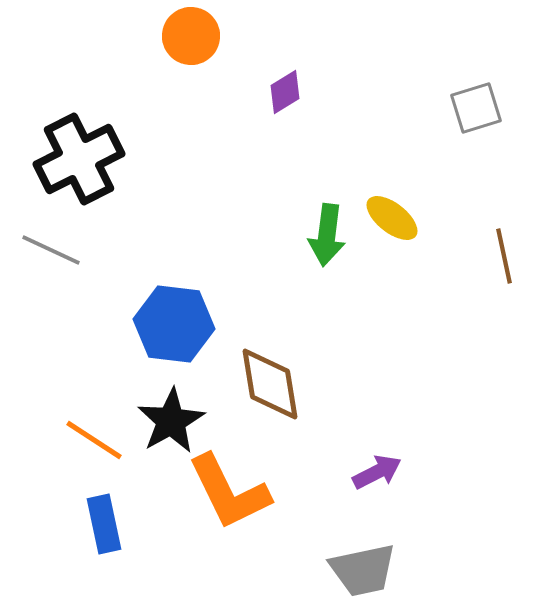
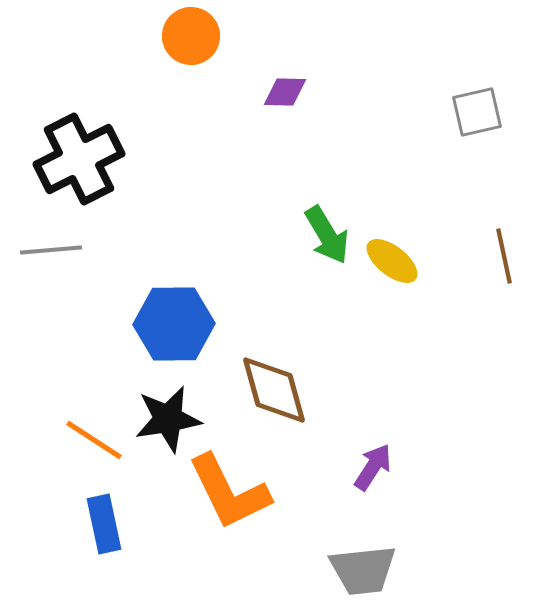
purple diamond: rotated 33 degrees clockwise
gray square: moved 1 px right, 4 px down; rotated 4 degrees clockwise
yellow ellipse: moved 43 px down
green arrow: rotated 38 degrees counterclockwise
gray line: rotated 30 degrees counterclockwise
blue hexagon: rotated 8 degrees counterclockwise
brown diamond: moved 4 px right, 6 px down; rotated 6 degrees counterclockwise
black star: moved 3 px left, 2 px up; rotated 20 degrees clockwise
purple arrow: moved 4 px left, 5 px up; rotated 30 degrees counterclockwise
gray trapezoid: rotated 6 degrees clockwise
